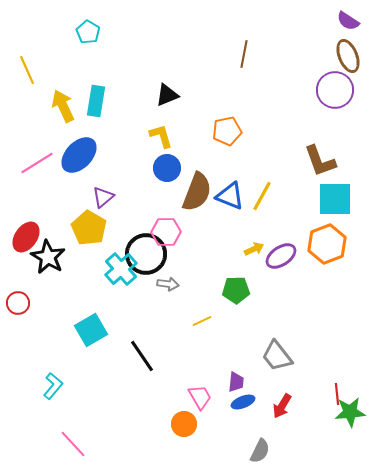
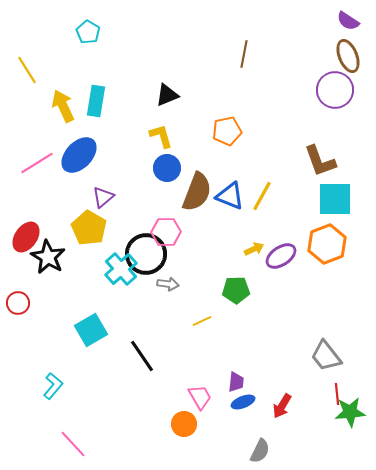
yellow line at (27, 70): rotated 8 degrees counterclockwise
gray trapezoid at (277, 356): moved 49 px right
